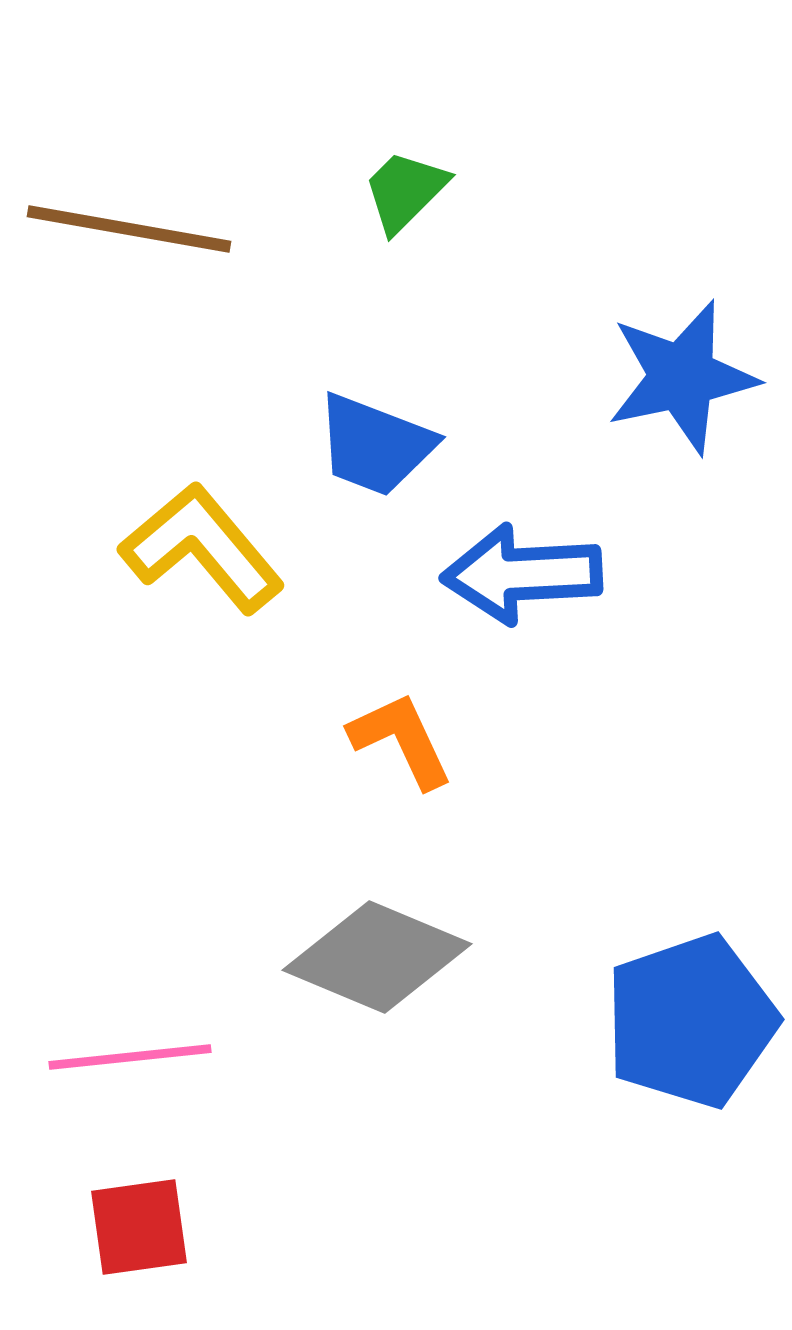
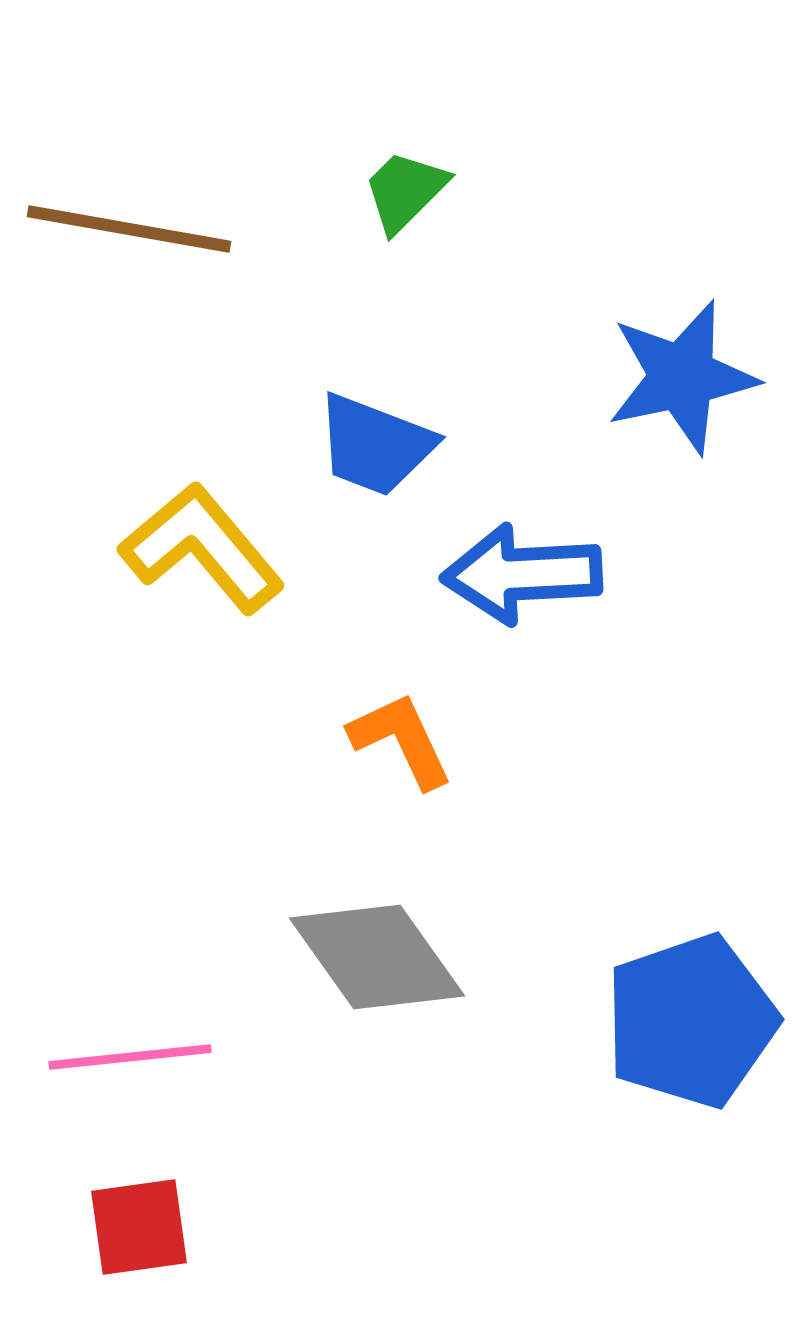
gray diamond: rotated 32 degrees clockwise
